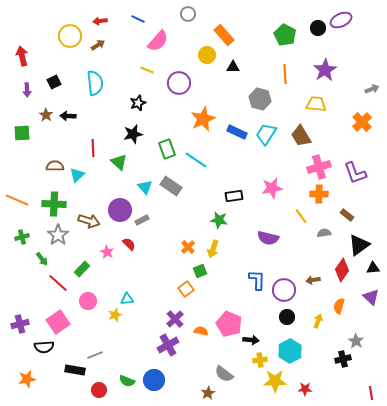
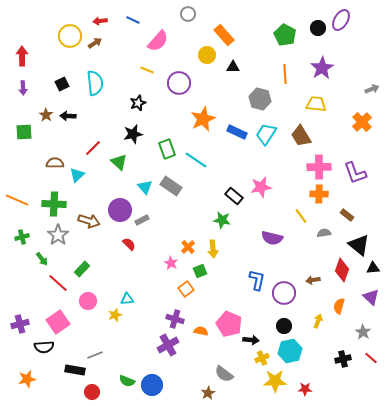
blue line at (138, 19): moved 5 px left, 1 px down
purple ellipse at (341, 20): rotated 35 degrees counterclockwise
brown arrow at (98, 45): moved 3 px left, 2 px up
red arrow at (22, 56): rotated 12 degrees clockwise
purple star at (325, 70): moved 3 px left, 2 px up
black square at (54, 82): moved 8 px right, 2 px down
purple arrow at (27, 90): moved 4 px left, 2 px up
green square at (22, 133): moved 2 px right, 1 px up
red line at (93, 148): rotated 48 degrees clockwise
brown semicircle at (55, 166): moved 3 px up
pink cross at (319, 167): rotated 15 degrees clockwise
pink star at (272, 188): moved 11 px left, 1 px up
black rectangle at (234, 196): rotated 48 degrees clockwise
green star at (219, 220): moved 3 px right
purple semicircle at (268, 238): moved 4 px right
black triangle at (359, 245): rotated 45 degrees counterclockwise
yellow arrow at (213, 249): rotated 24 degrees counterclockwise
pink star at (107, 252): moved 64 px right, 11 px down
red diamond at (342, 270): rotated 15 degrees counterclockwise
blue L-shape at (257, 280): rotated 10 degrees clockwise
purple circle at (284, 290): moved 3 px down
black circle at (287, 317): moved 3 px left, 9 px down
purple cross at (175, 319): rotated 30 degrees counterclockwise
gray star at (356, 341): moved 7 px right, 9 px up
cyan hexagon at (290, 351): rotated 15 degrees clockwise
yellow cross at (260, 360): moved 2 px right, 2 px up; rotated 16 degrees counterclockwise
blue circle at (154, 380): moved 2 px left, 5 px down
red circle at (99, 390): moved 7 px left, 2 px down
red line at (371, 393): moved 35 px up; rotated 40 degrees counterclockwise
